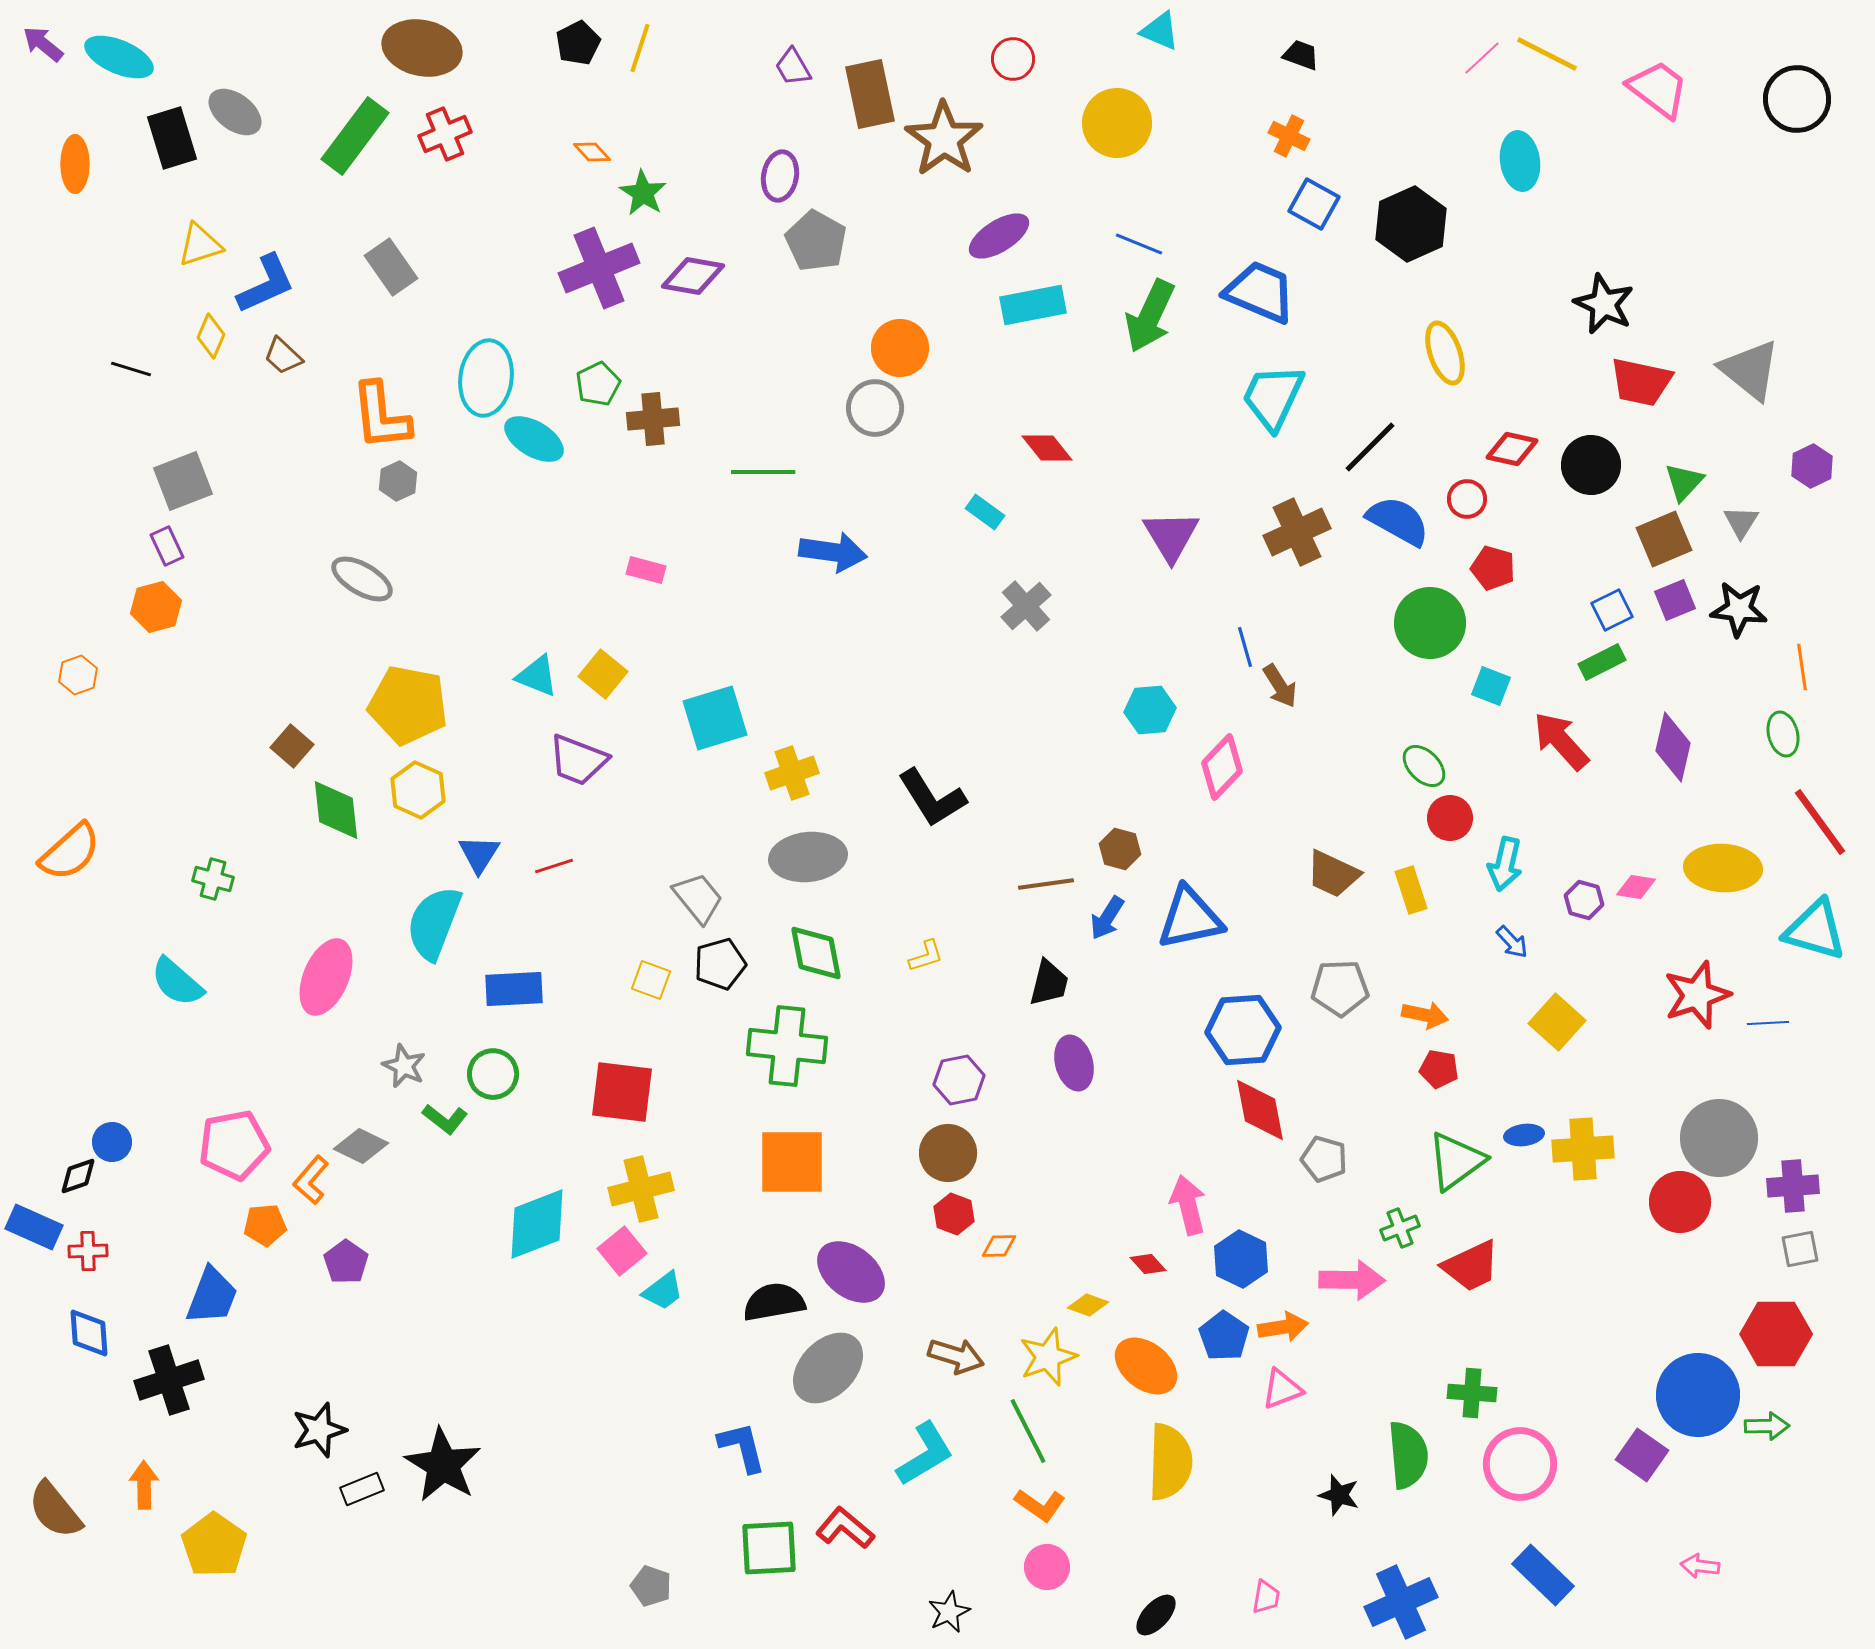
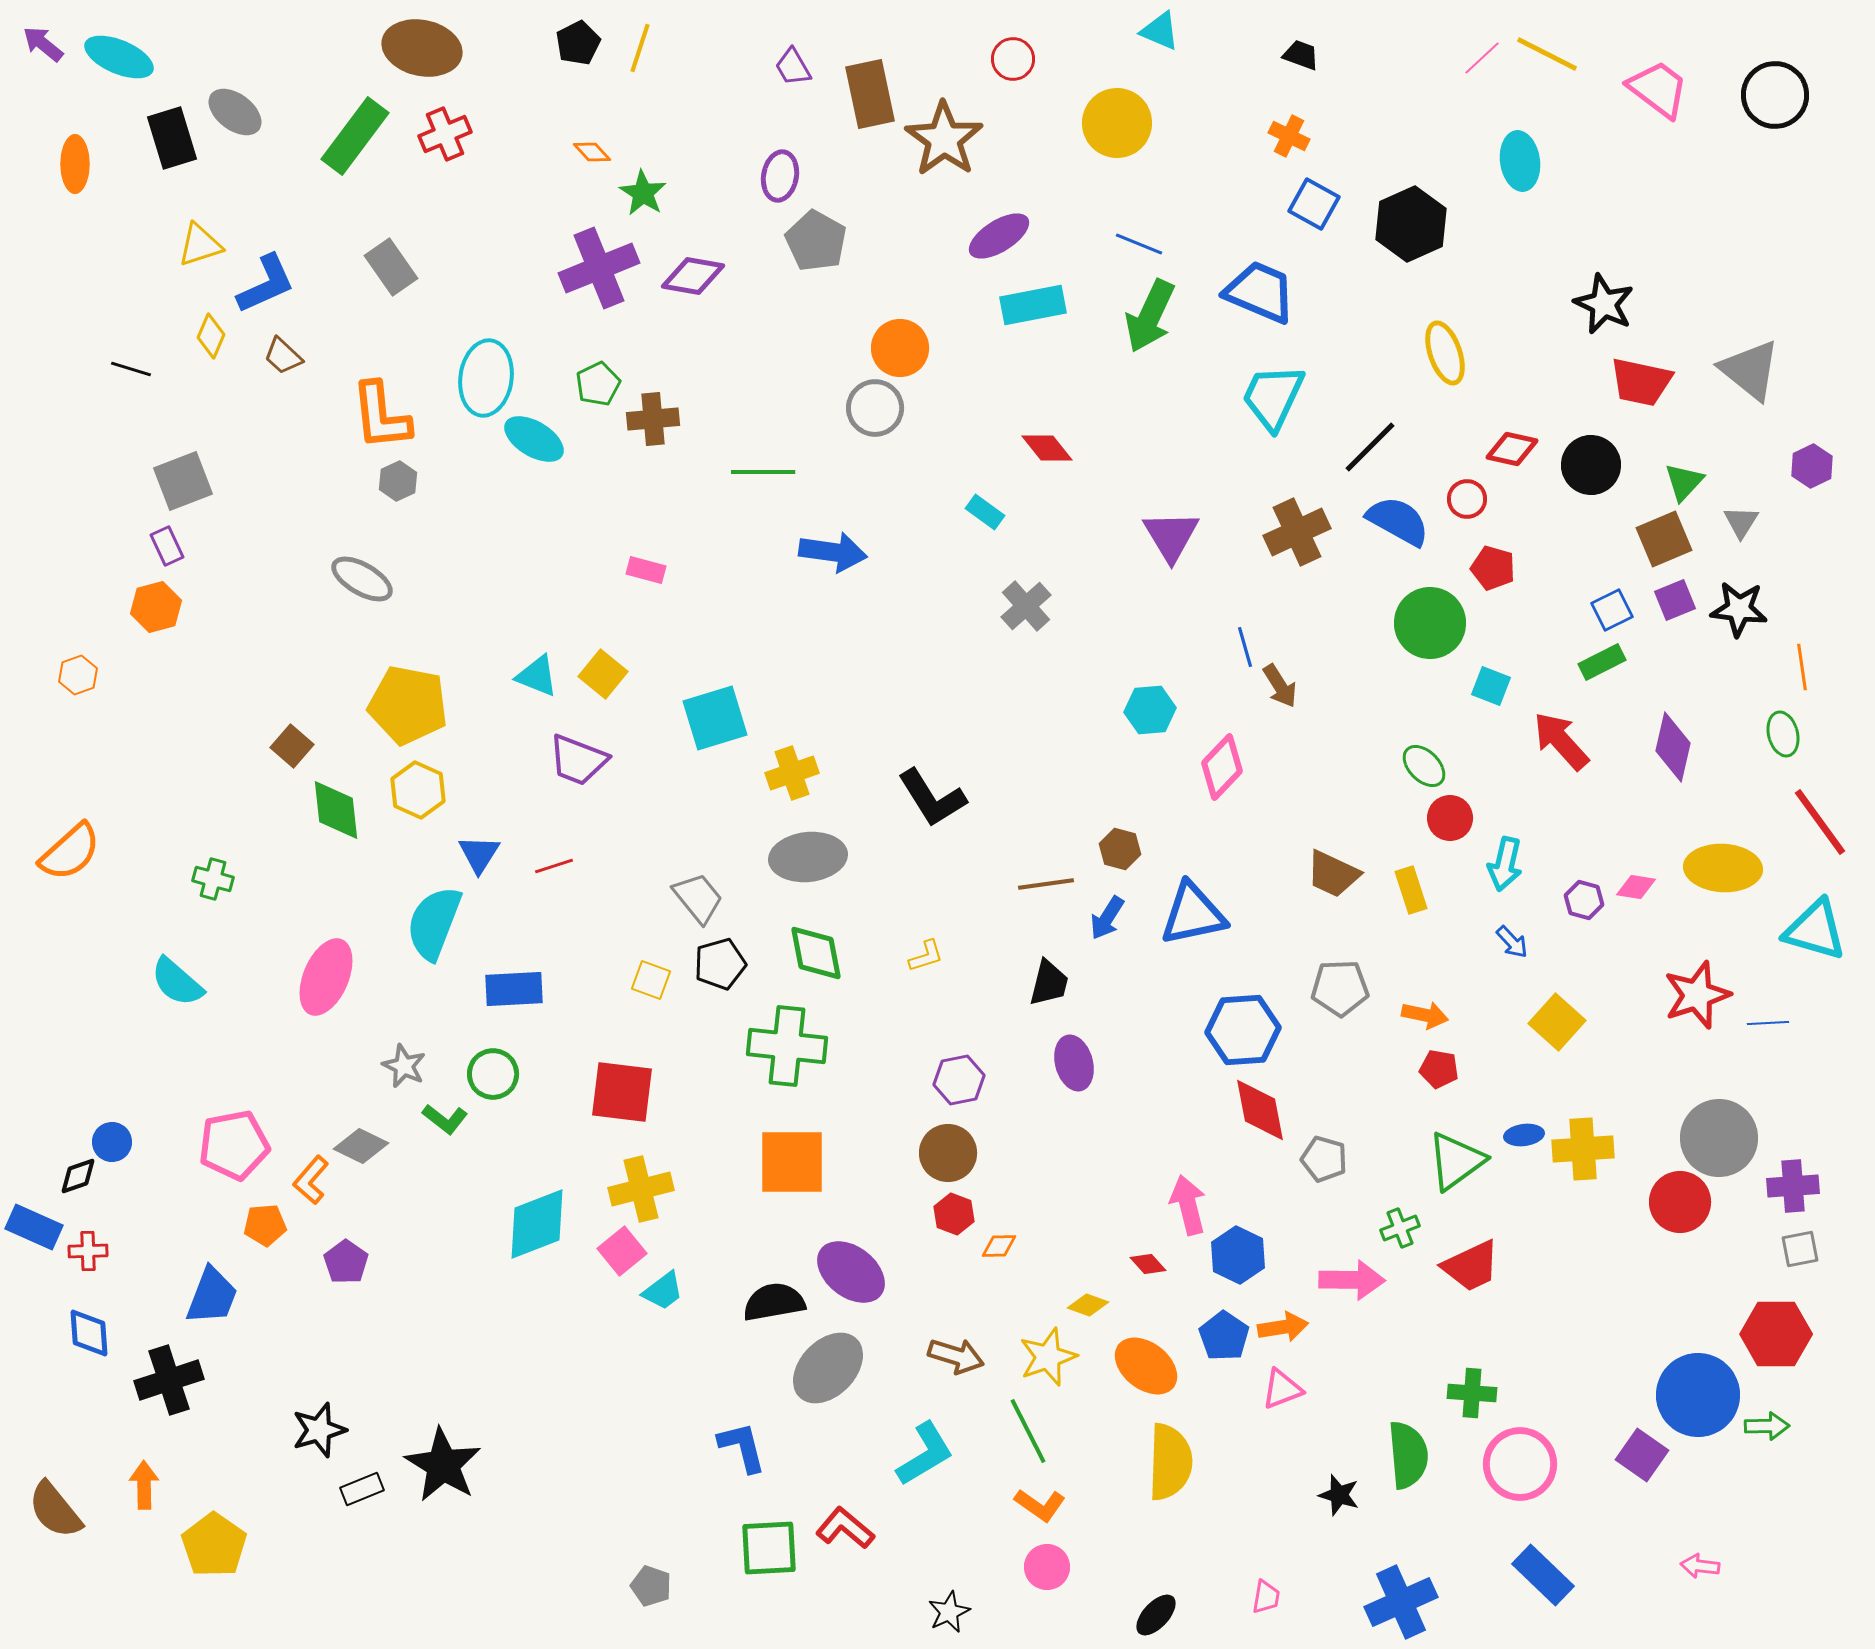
black circle at (1797, 99): moved 22 px left, 4 px up
blue triangle at (1190, 918): moved 3 px right, 4 px up
blue hexagon at (1241, 1259): moved 3 px left, 4 px up
